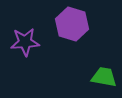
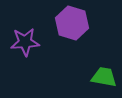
purple hexagon: moved 1 px up
